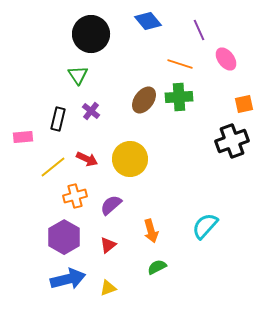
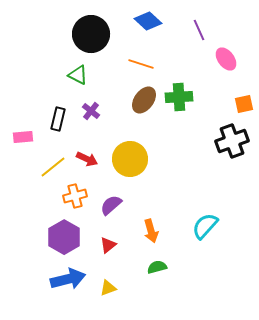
blue diamond: rotated 8 degrees counterclockwise
orange line: moved 39 px left
green triangle: rotated 30 degrees counterclockwise
green semicircle: rotated 12 degrees clockwise
